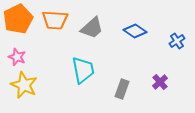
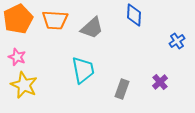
blue diamond: moved 1 px left, 16 px up; rotated 60 degrees clockwise
